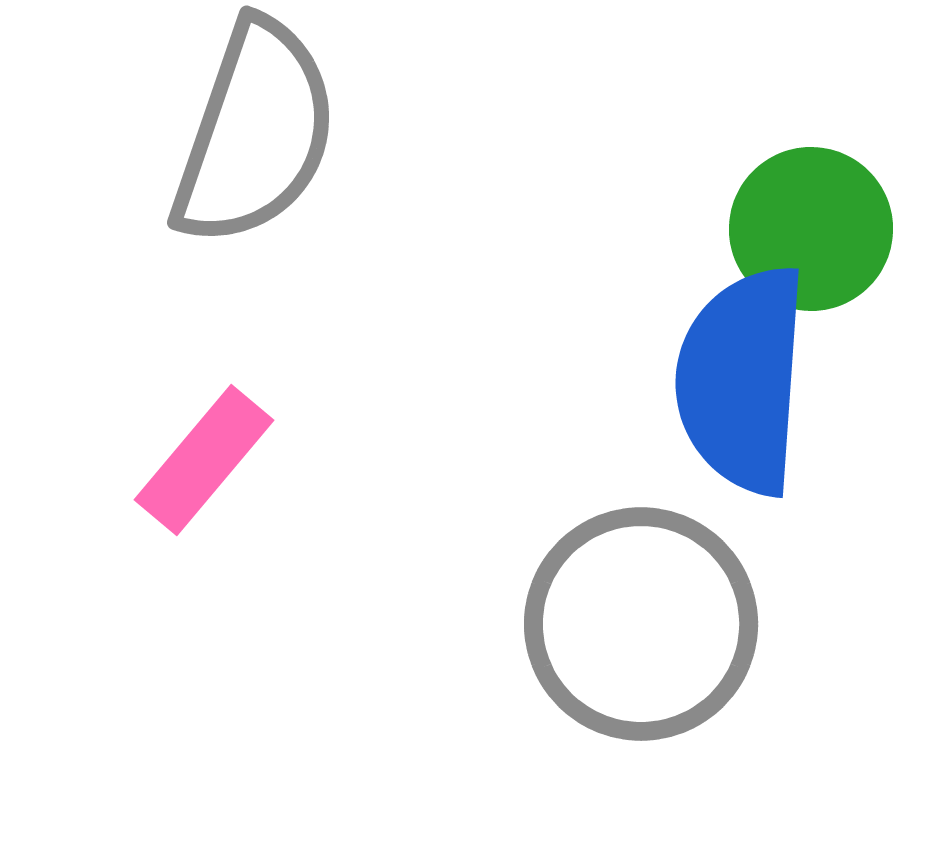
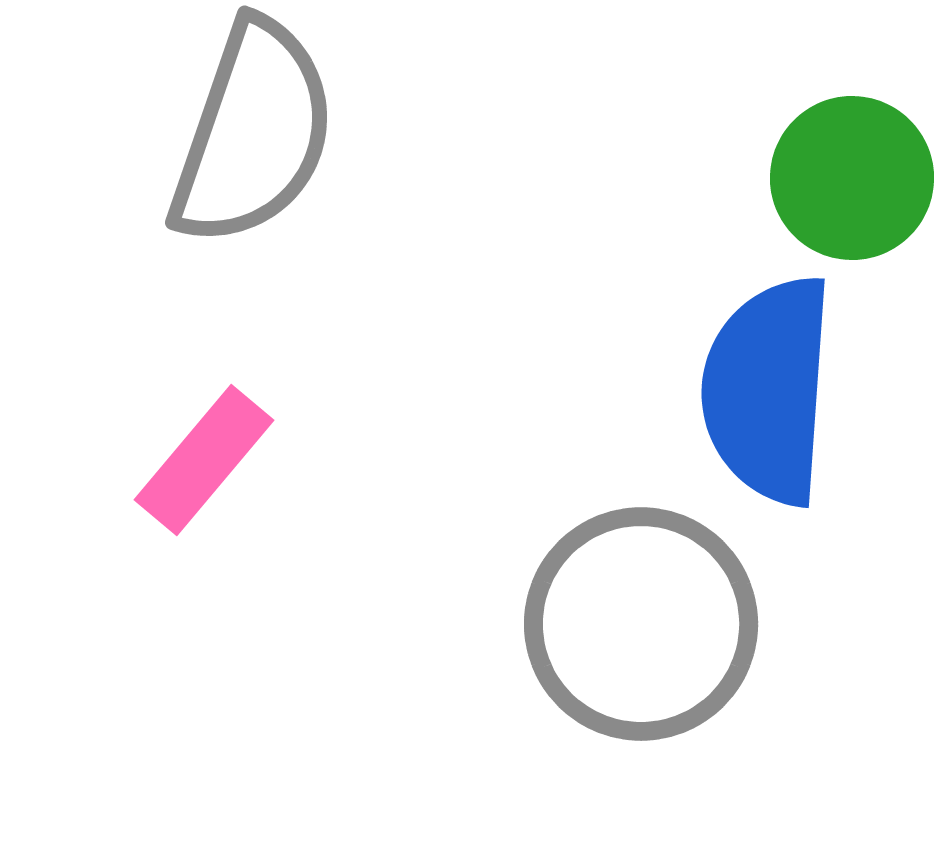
gray semicircle: moved 2 px left
green circle: moved 41 px right, 51 px up
blue semicircle: moved 26 px right, 10 px down
